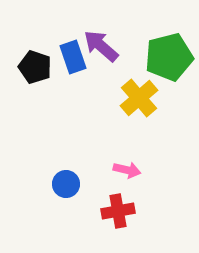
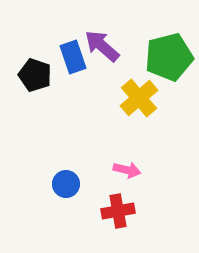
purple arrow: moved 1 px right
black pentagon: moved 8 px down
